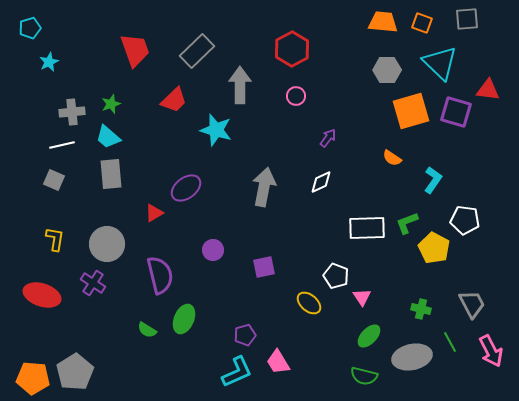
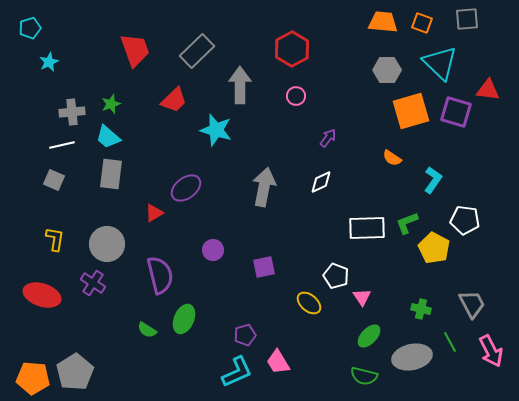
gray rectangle at (111, 174): rotated 12 degrees clockwise
